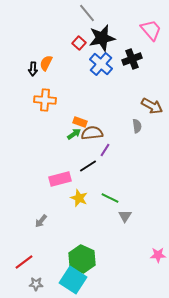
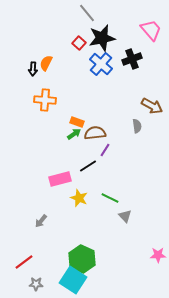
orange rectangle: moved 3 px left
brown semicircle: moved 3 px right
gray triangle: rotated 16 degrees counterclockwise
